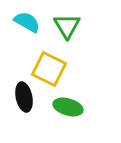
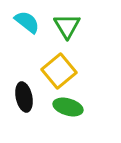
cyan semicircle: rotated 8 degrees clockwise
yellow square: moved 10 px right, 2 px down; rotated 24 degrees clockwise
